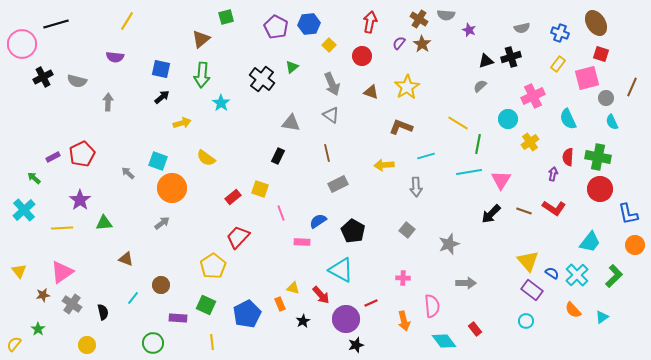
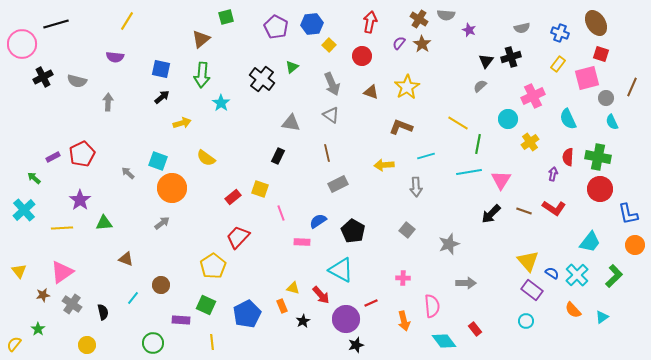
blue hexagon at (309, 24): moved 3 px right
black triangle at (486, 61): rotated 35 degrees counterclockwise
orange rectangle at (280, 304): moved 2 px right, 2 px down
purple rectangle at (178, 318): moved 3 px right, 2 px down
